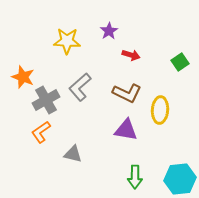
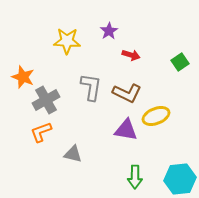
gray L-shape: moved 11 px right; rotated 140 degrees clockwise
yellow ellipse: moved 4 px left, 6 px down; rotated 64 degrees clockwise
orange L-shape: rotated 15 degrees clockwise
